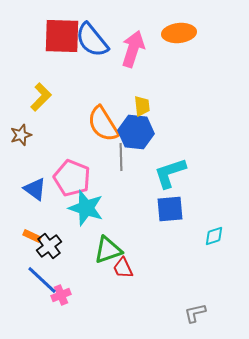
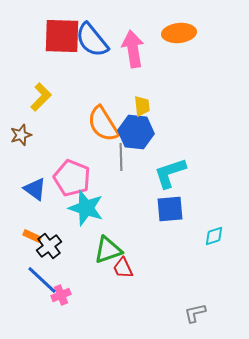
pink arrow: rotated 27 degrees counterclockwise
